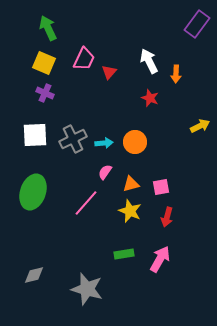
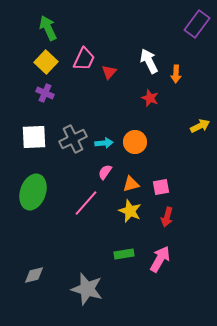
yellow square: moved 2 px right, 1 px up; rotated 20 degrees clockwise
white square: moved 1 px left, 2 px down
